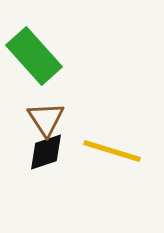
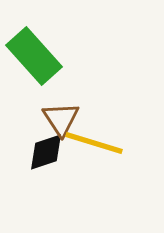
brown triangle: moved 15 px right
yellow line: moved 18 px left, 8 px up
